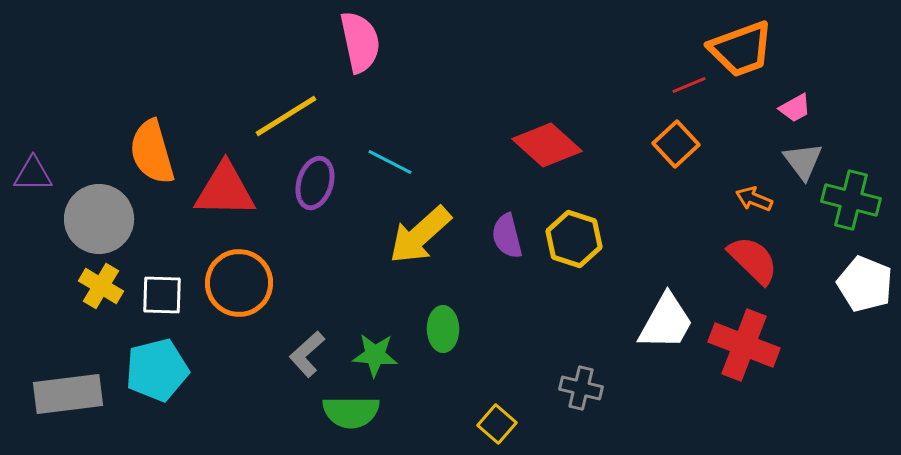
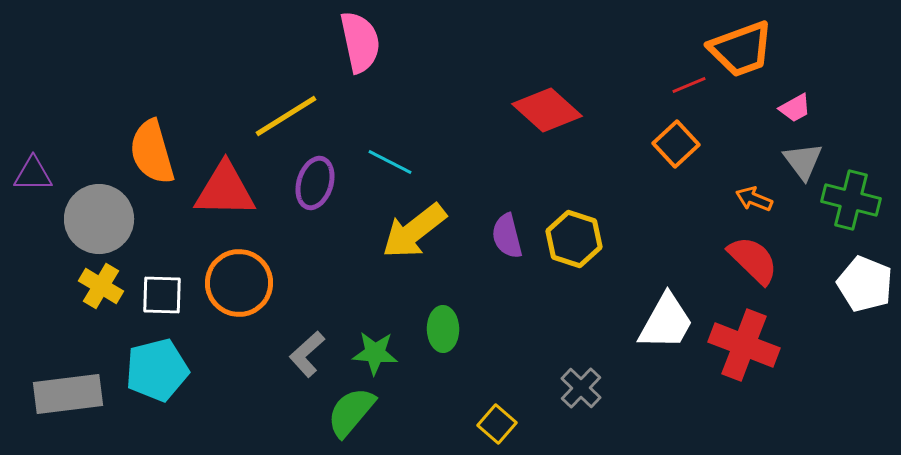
red diamond: moved 35 px up
yellow arrow: moved 6 px left, 4 px up; rotated 4 degrees clockwise
green star: moved 2 px up
gray cross: rotated 30 degrees clockwise
green semicircle: rotated 130 degrees clockwise
